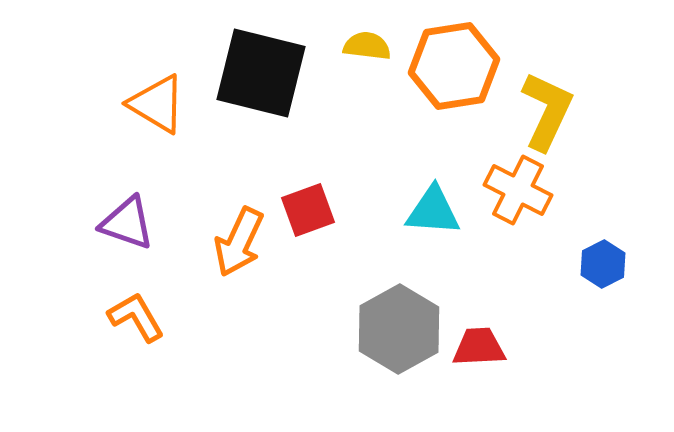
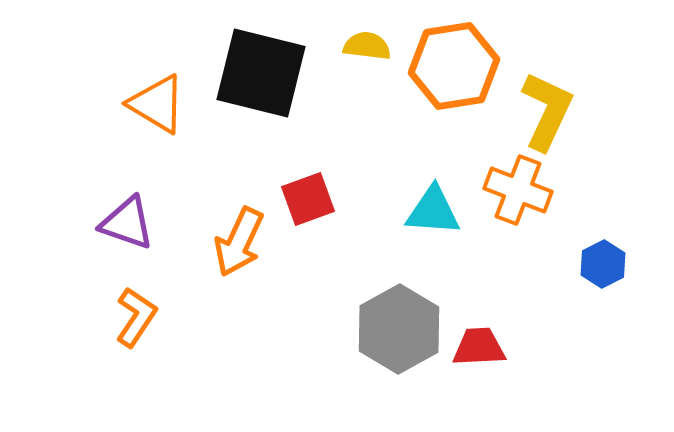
orange cross: rotated 6 degrees counterclockwise
red square: moved 11 px up
orange L-shape: rotated 64 degrees clockwise
